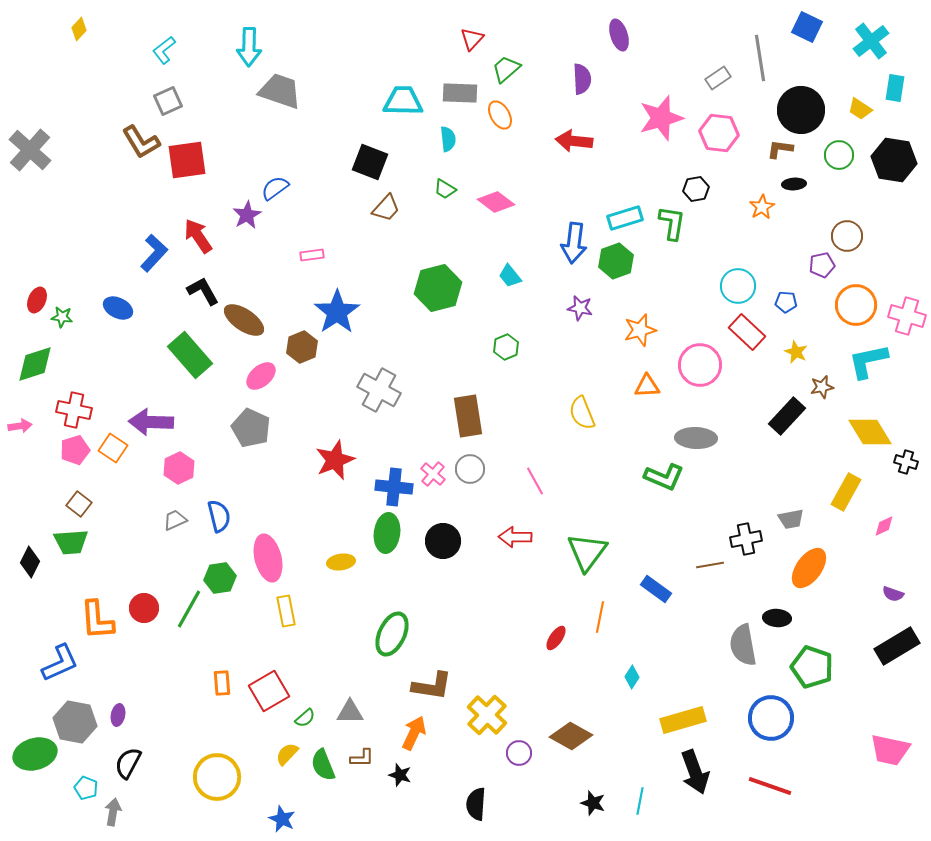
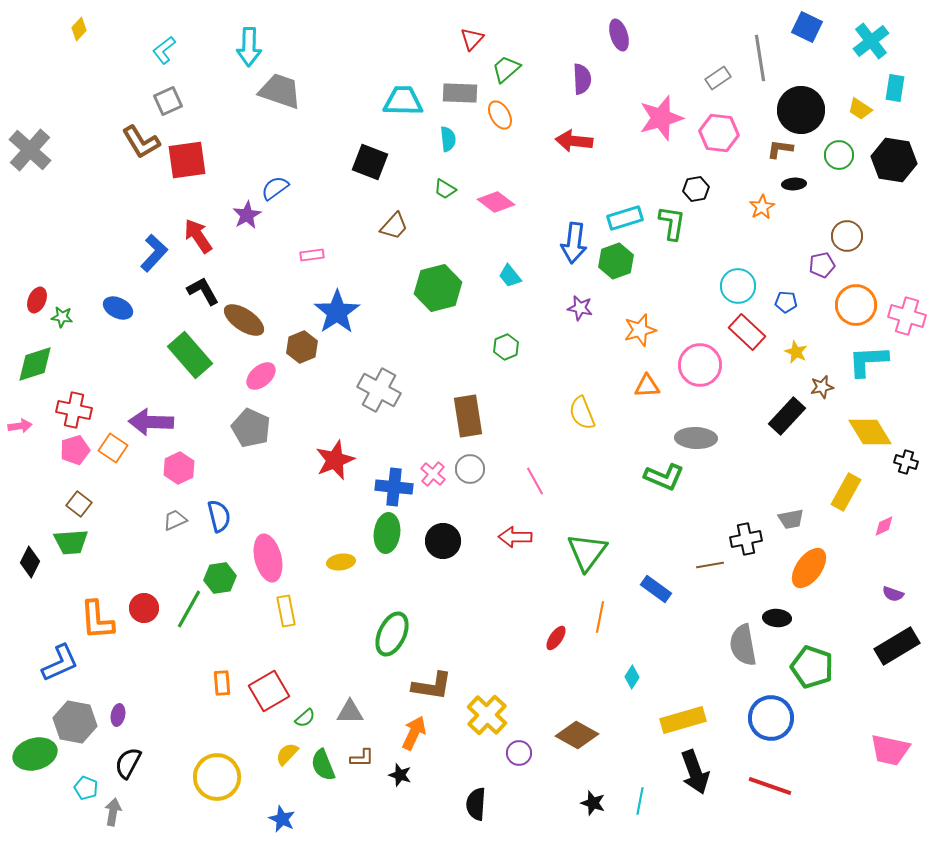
brown trapezoid at (386, 208): moved 8 px right, 18 px down
cyan L-shape at (868, 361): rotated 9 degrees clockwise
brown diamond at (571, 736): moved 6 px right, 1 px up
